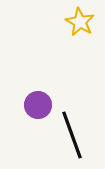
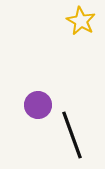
yellow star: moved 1 px right, 1 px up
